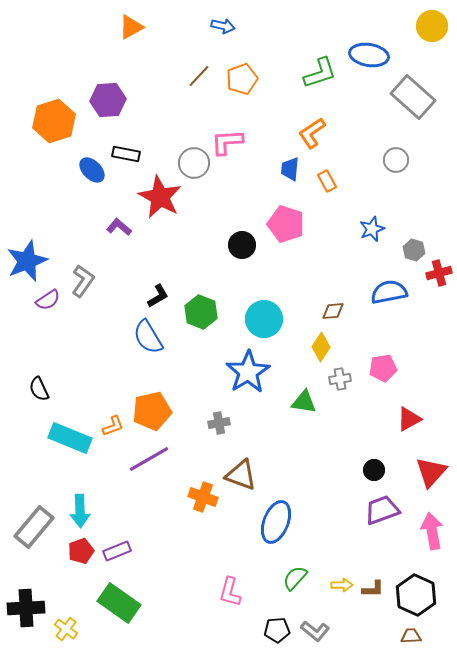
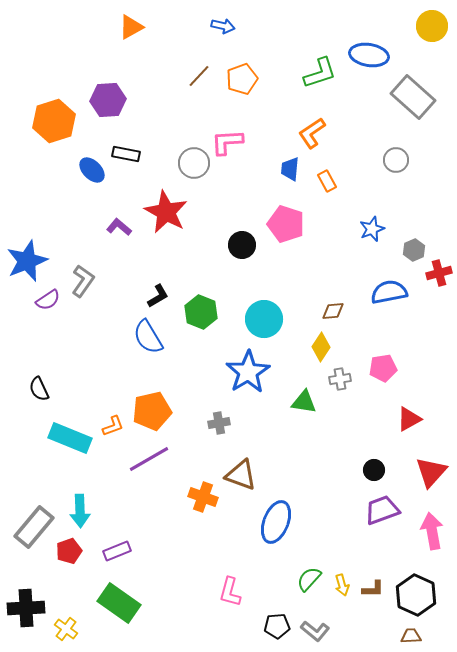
red star at (160, 197): moved 6 px right, 15 px down
gray hexagon at (414, 250): rotated 20 degrees clockwise
red pentagon at (81, 551): moved 12 px left
green semicircle at (295, 578): moved 14 px right, 1 px down
yellow arrow at (342, 585): rotated 75 degrees clockwise
black pentagon at (277, 630): moved 4 px up
